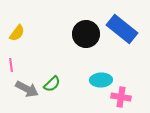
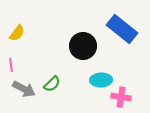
black circle: moved 3 px left, 12 px down
gray arrow: moved 3 px left
